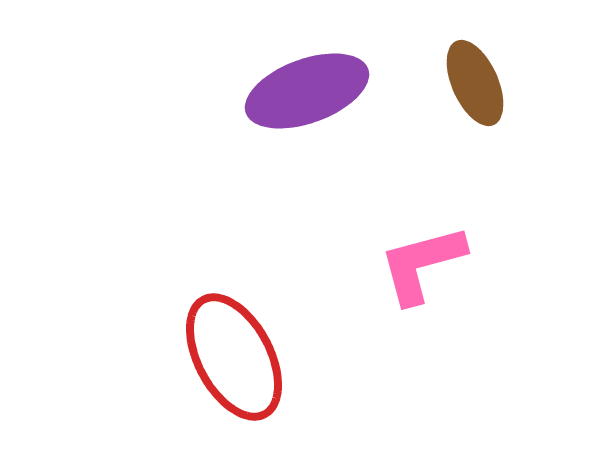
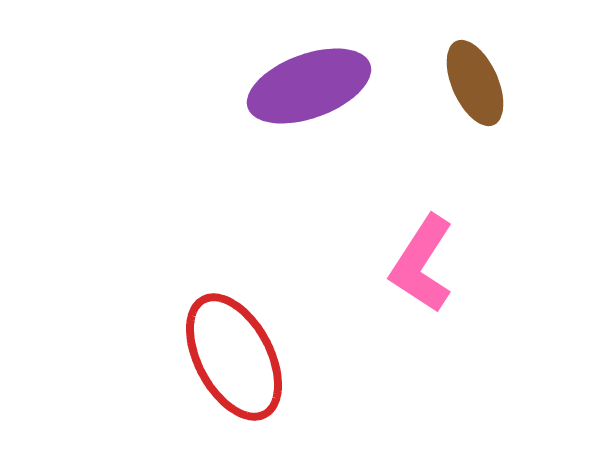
purple ellipse: moved 2 px right, 5 px up
pink L-shape: rotated 42 degrees counterclockwise
